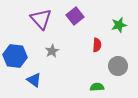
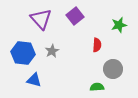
blue hexagon: moved 8 px right, 3 px up
gray circle: moved 5 px left, 3 px down
blue triangle: rotated 21 degrees counterclockwise
